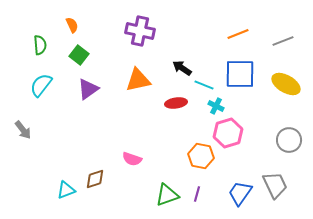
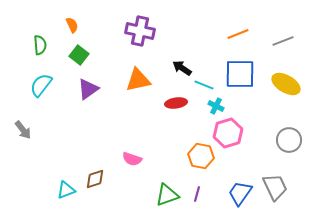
gray trapezoid: moved 2 px down
